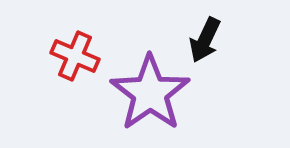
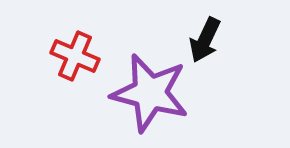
purple star: rotated 22 degrees counterclockwise
